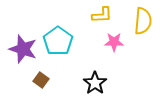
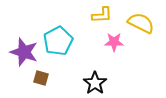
yellow semicircle: moved 2 px left, 2 px down; rotated 68 degrees counterclockwise
cyan pentagon: rotated 8 degrees clockwise
purple star: moved 1 px right, 3 px down
brown square: moved 2 px up; rotated 21 degrees counterclockwise
